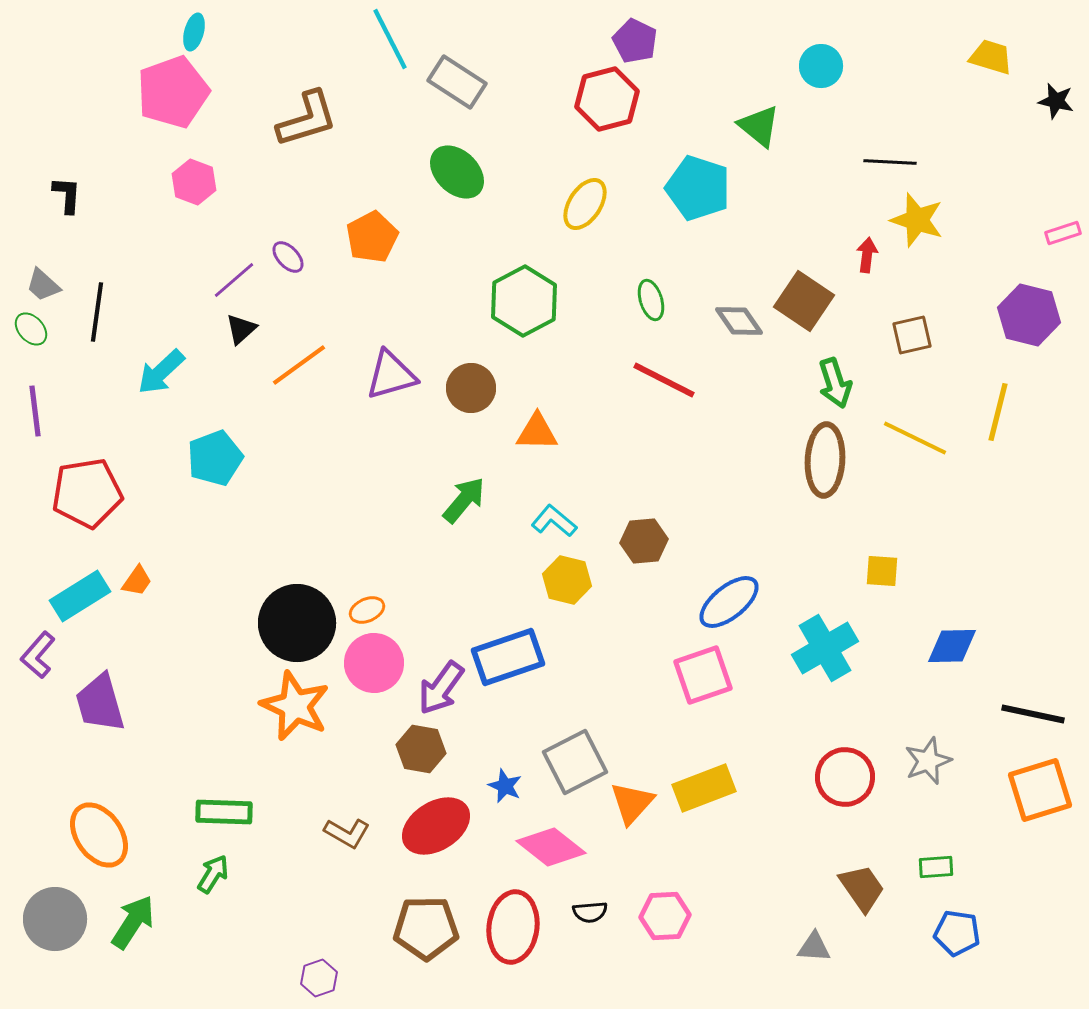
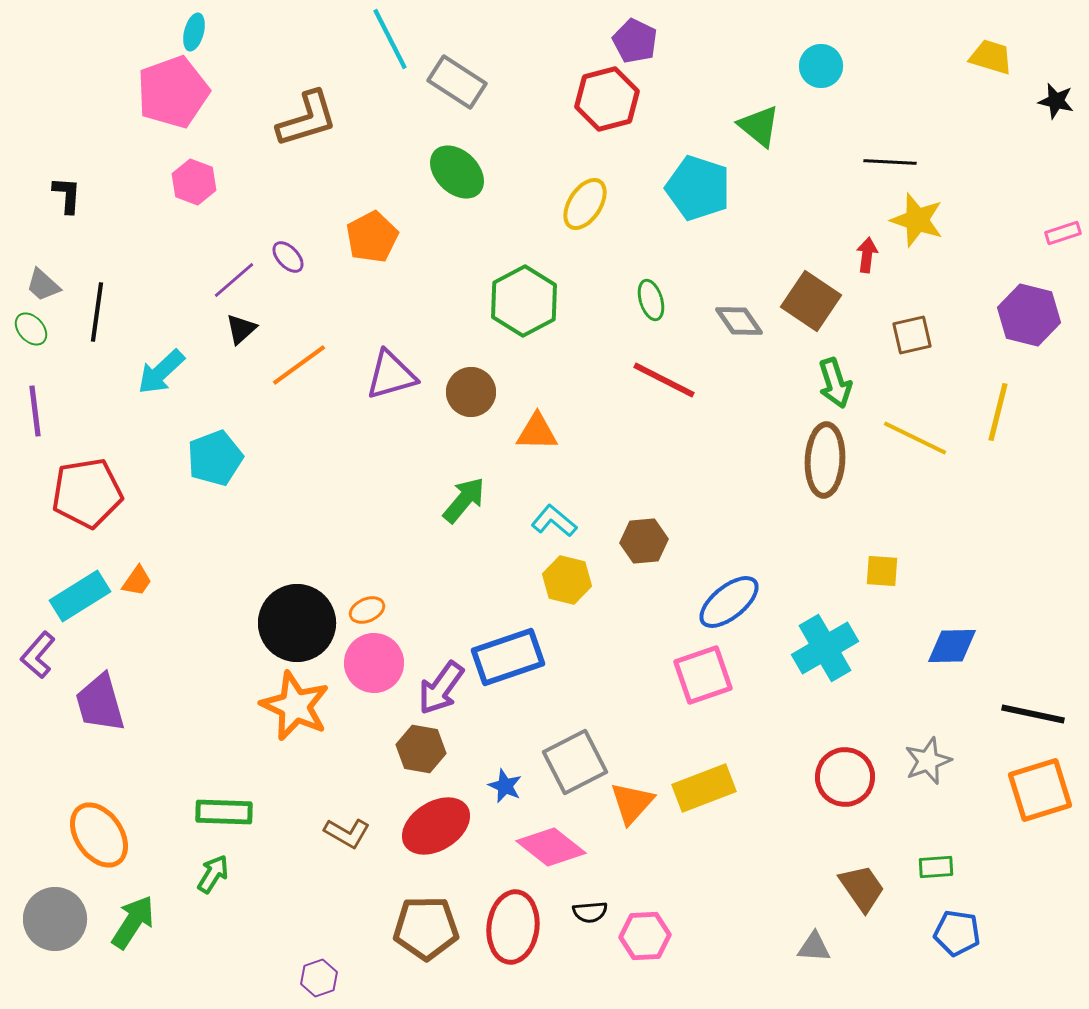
brown square at (804, 301): moved 7 px right
brown circle at (471, 388): moved 4 px down
pink hexagon at (665, 916): moved 20 px left, 20 px down
